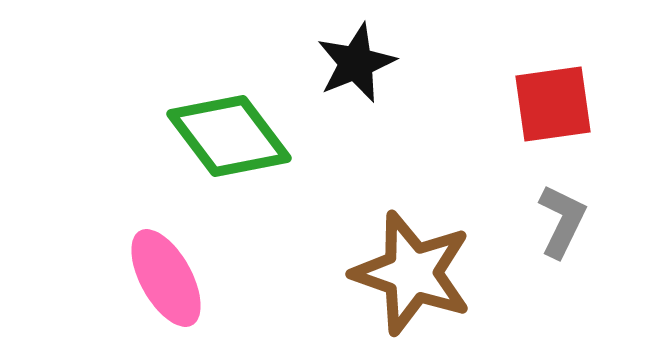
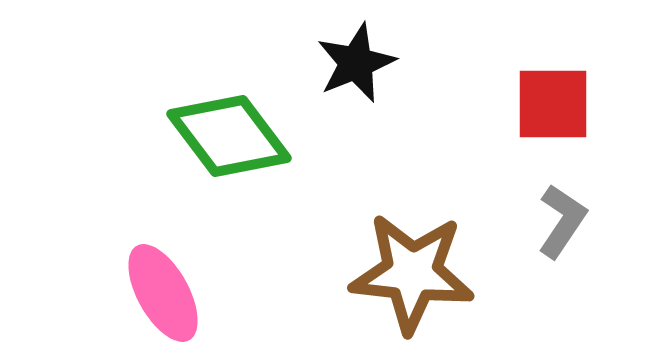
red square: rotated 8 degrees clockwise
gray L-shape: rotated 8 degrees clockwise
brown star: rotated 13 degrees counterclockwise
pink ellipse: moved 3 px left, 15 px down
